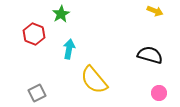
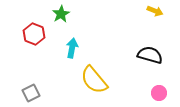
cyan arrow: moved 3 px right, 1 px up
gray square: moved 6 px left
